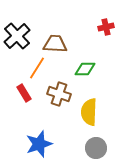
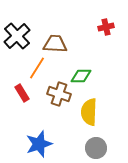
green diamond: moved 4 px left, 7 px down
red rectangle: moved 2 px left
